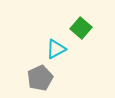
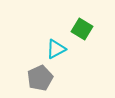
green square: moved 1 px right, 1 px down; rotated 10 degrees counterclockwise
